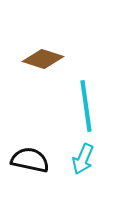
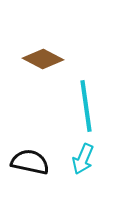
brown diamond: rotated 9 degrees clockwise
black semicircle: moved 2 px down
